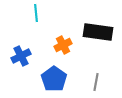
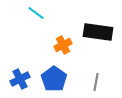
cyan line: rotated 48 degrees counterclockwise
blue cross: moved 1 px left, 23 px down
